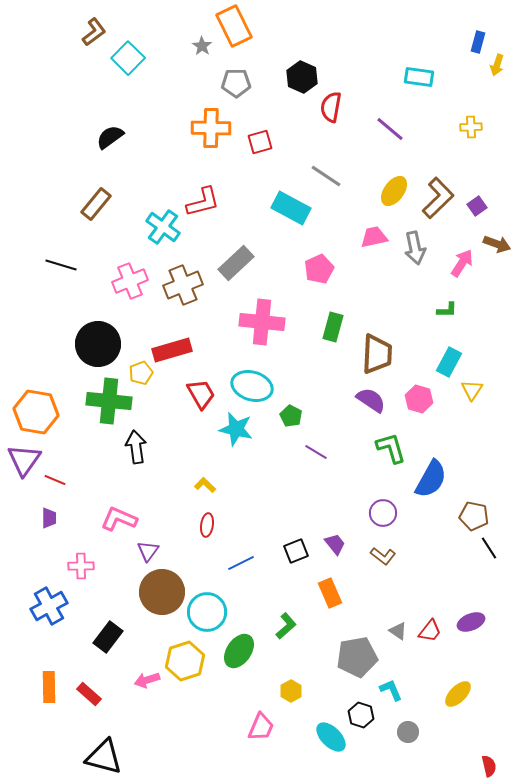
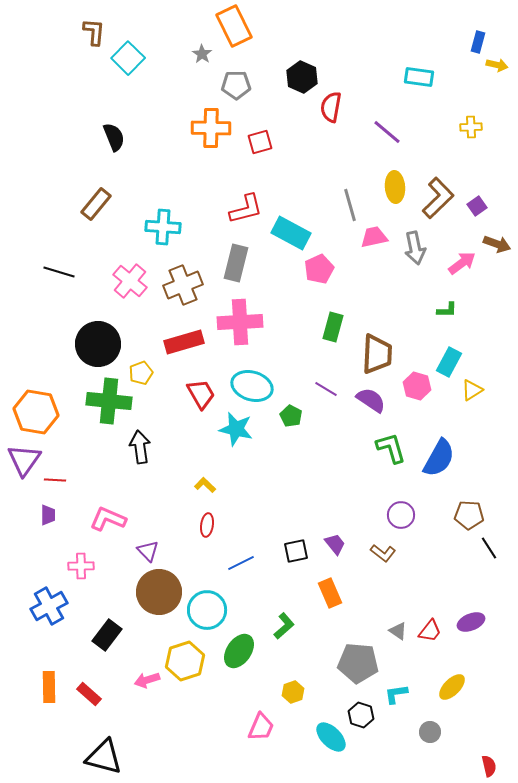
brown L-shape at (94, 32): rotated 48 degrees counterclockwise
gray star at (202, 46): moved 8 px down
yellow arrow at (497, 65): rotated 95 degrees counterclockwise
gray pentagon at (236, 83): moved 2 px down
purple line at (390, 129): moved 3 px left, 3 px down
black semicircle at (110, 137): moved 4 px right; rotated 104 degrees clockwise
gray line at (326, 176): moved 24 px right, 29 px down; rotated 40 degrees clockwise
yellow ellipse at (394, 191): moved 1 px right, 4 px up; rotated 40 degrees counterclockwise
red L-shape at (203, 202): moved 43 px right, 7 px down
cyan rectangle at (291, 208): moved 25 px down
cyan cross at (163, 227): rotated 32 degrees counterclockwise
gray rectangle at (236, 263): rotated 33 degrees counterclockwise
pink arrow at (462, 263): rotated 20 degrees clockwise
black line at (61, 265): moved 2 px left, 7 px down
pink cross at (130, 281): rotated 28 degrees counterclockwise
pink cross at (262, 322): moved 22 px left; rotated 9 degrees counterclockwise
red rectangle at (172, 350): moved 12 px right, 8 px up
yellow triangle at (472, 390): rotated 25 degrees clockwise
pink hexagon at (419, 399): moved 2 px left, 13 px up
black arrow at (136, 447): moved 4 px right
purple line at (316, 452): moved 10 px right, 63 px up
blue semicircle at (431, 479): moved 8 px right, 21 px up
red line at (55, 480): rotated 20 degrees counterclockwise
purple circle at (383, 513): moved 18 px right, 2 px down
brown pentagon at (474, 516): moved 5 px left, 1 px up; rotated 8 degrees counterclockwise
purple trapezoid at (49, 518): moved 1 px left, 3 px up
pink L-shape at (119, 519): moved 11 px left
purple triangle at (148, 551): rotated 20 degrees counterclockwise
black square at (296, 551): rotated 10 degrees clockwise
brown L-shape at (383, 556): moved 3 px up
brown circle at (162, 592): moved 3 px left
cyan circle at (207, 612): moved 2 px up
green L-shape at (286, 626): moved 2 px left
black rectangle at (108, 637): moved 1 px left, 2 px up
gray pentagon at (357, 657): moved 1 px right, 6 px down; rotated 15 degrees clockwise
cyan L-shape at (391, 690): moved 5 px right, 4 px down; rotated 75 degrees counterclockwise
yellow hexagon at (291, 691): moved 2 px right, 1 px down; rotated 10 degrees clockwise
yellow ellipse at (458, 694): moved 6 px left, 7 px up
gray circle at (408, 732): moved 22 px right
